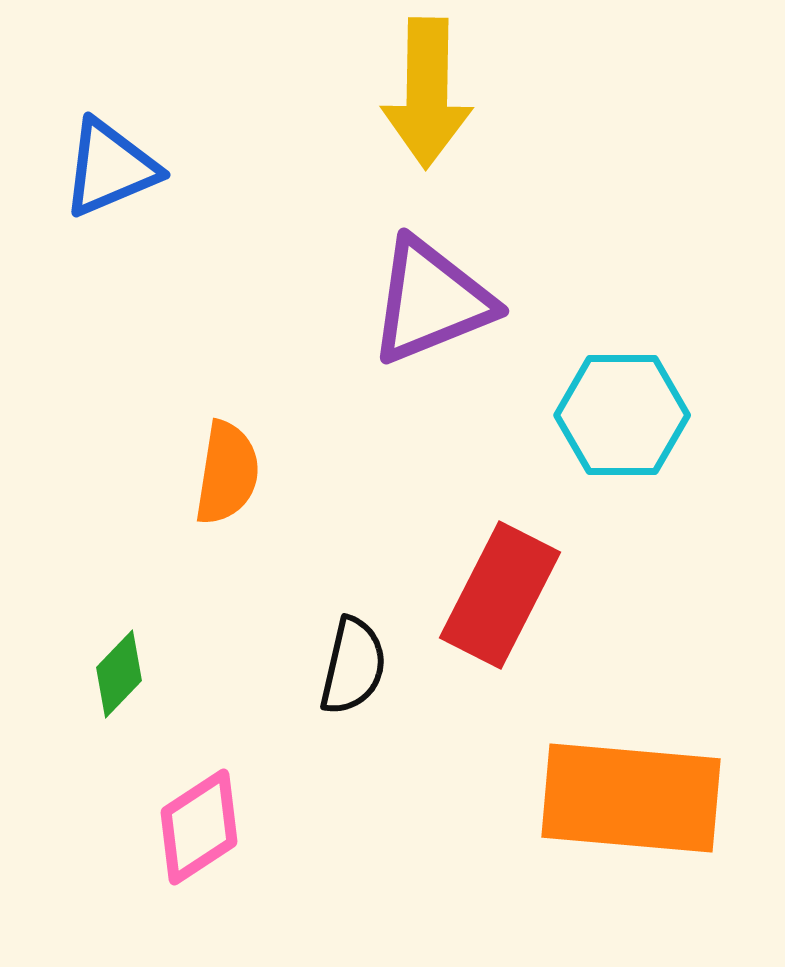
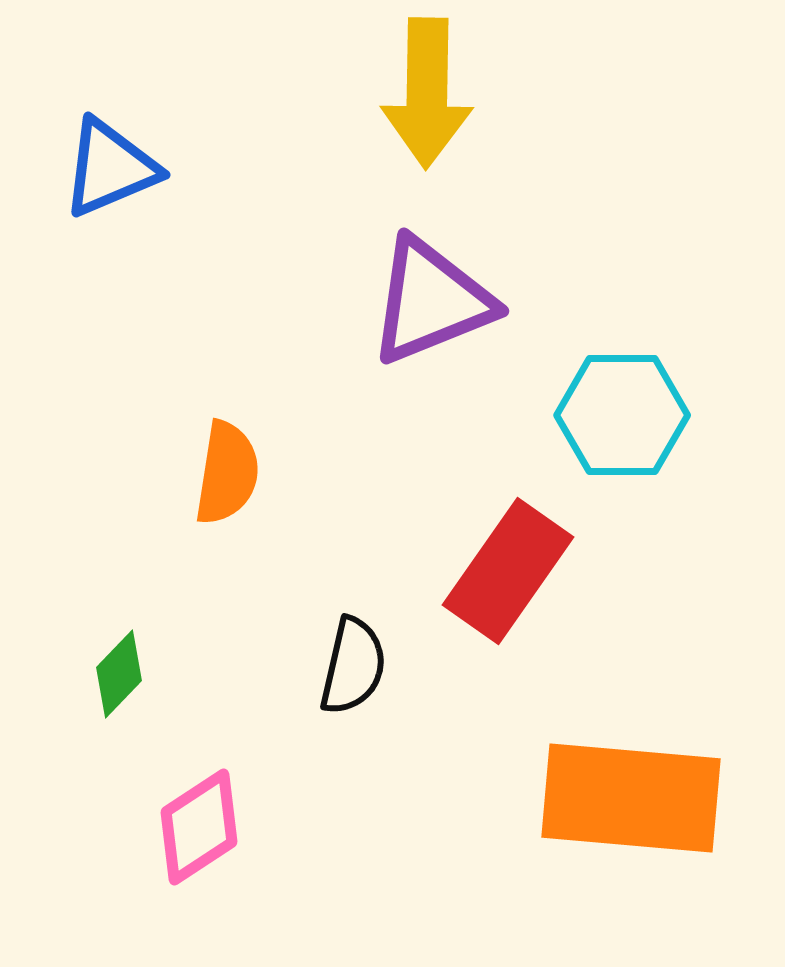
red rectangle: moved 8 px right, 24 px up; rotated 8 degrees clockwise
